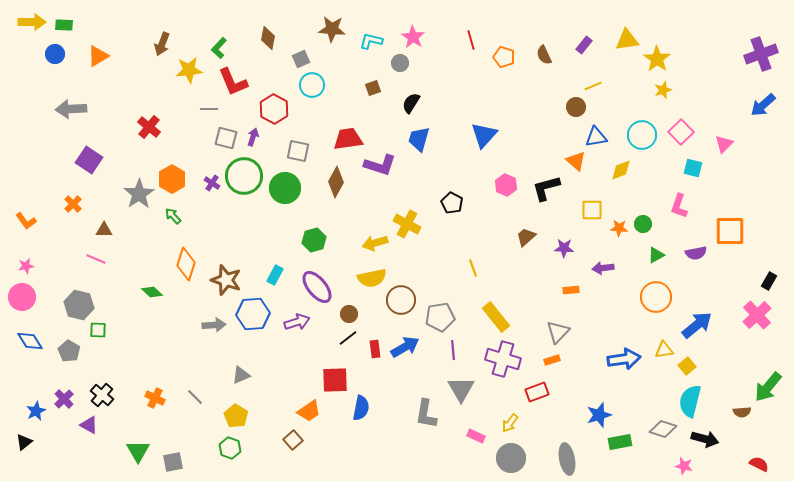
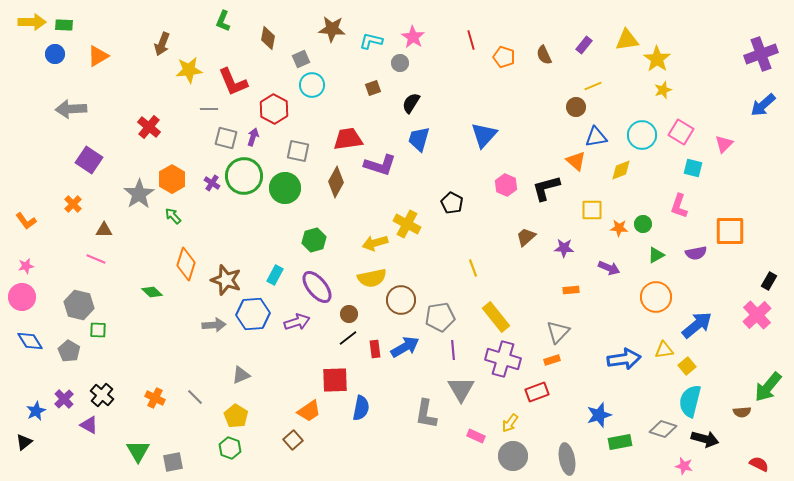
green L-shape at (219, 48): moved 4 px right, 27 px up; rotated 20 degrees counterclockwise
pink square at (681, 132): rotated 15 degrees counterclockwise
purple arrow at (603, 268): moved 6 px right; rotated 150 degrees counterclockwise
gray circle at (511, 458): moved 2 px right, 2 px up
